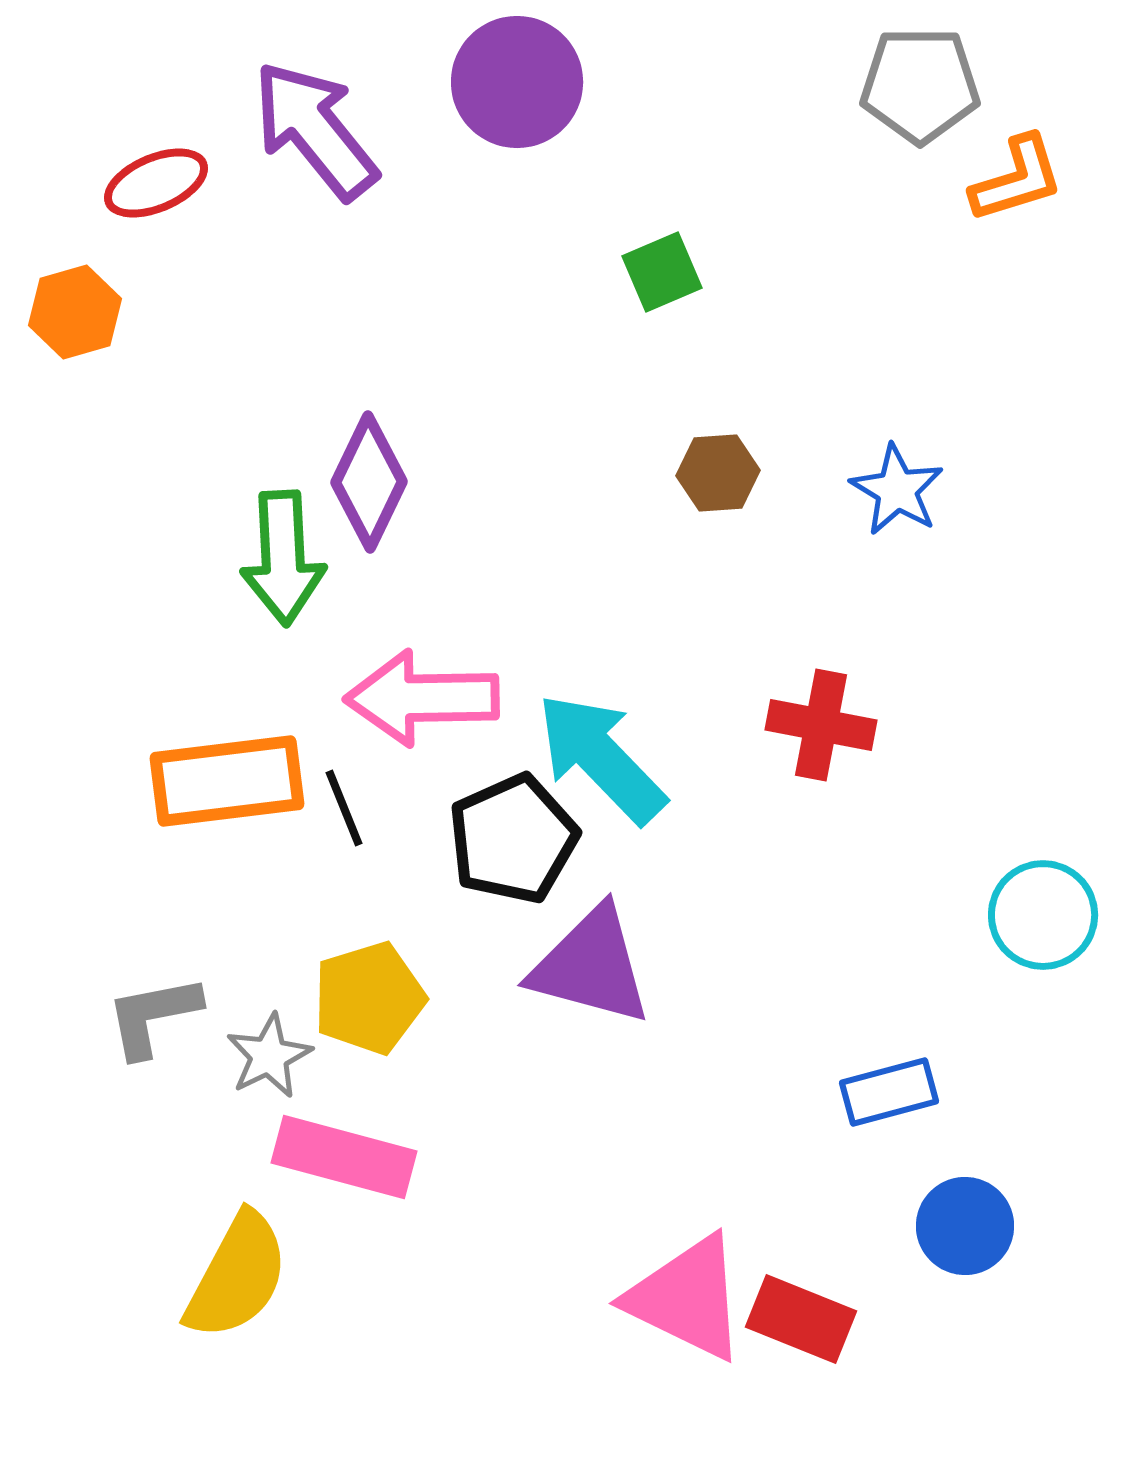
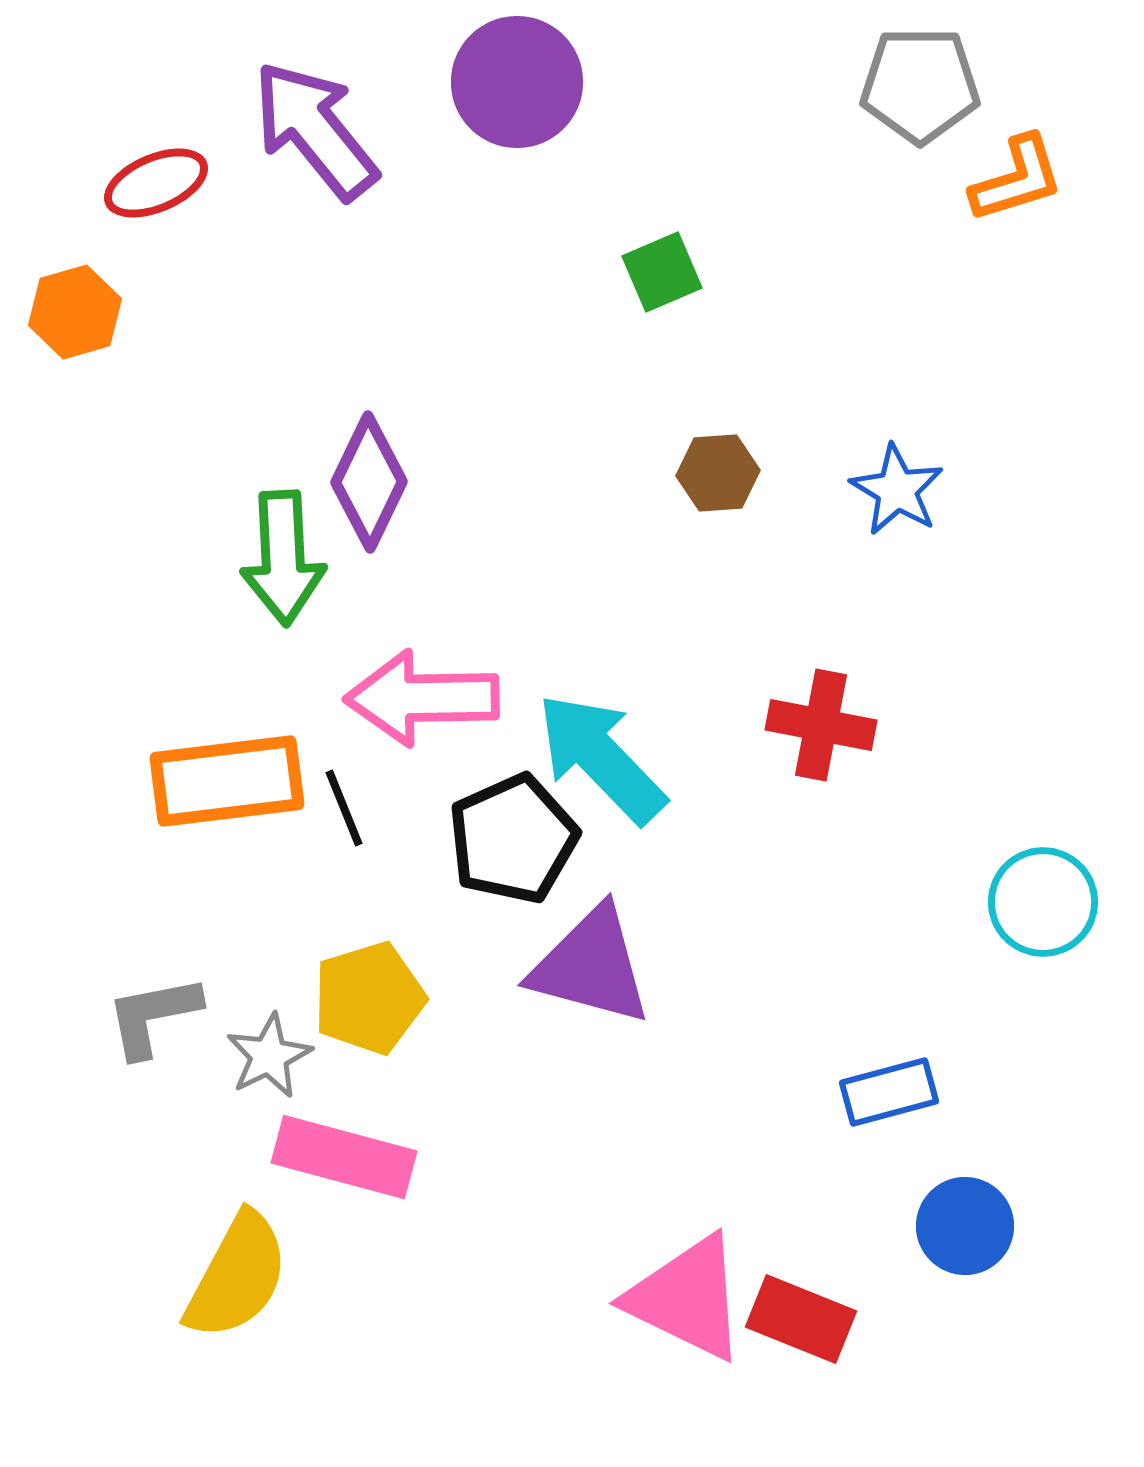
cyan circle: moved 13 px up
